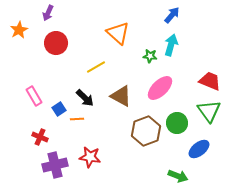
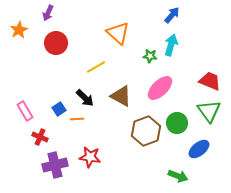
pink rectangle: moved 9 px left, 15 px down
